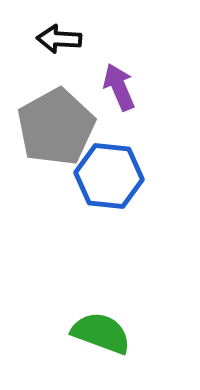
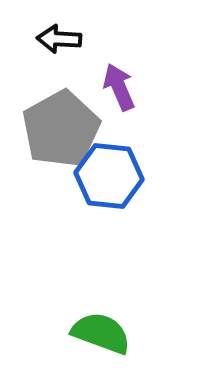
gray pentagon: moved 5 px right, 2 px down
